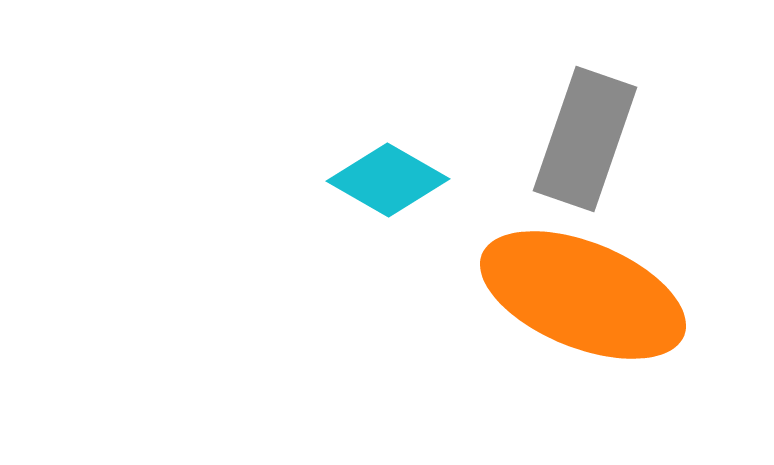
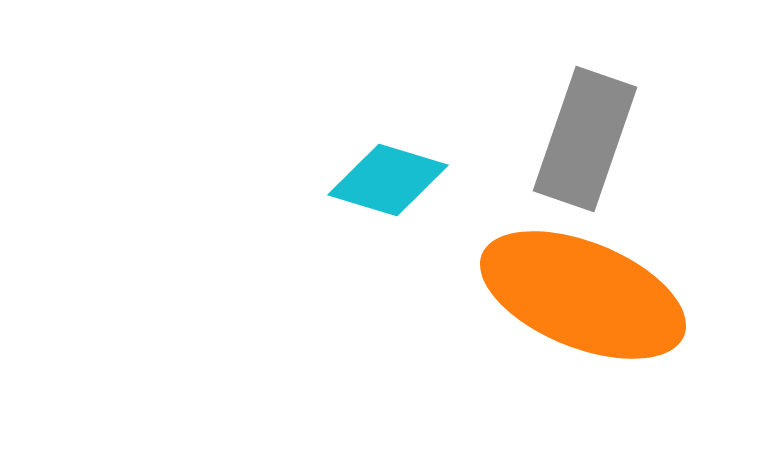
cyan diamond: rotated 13 degrees counterclockwise
